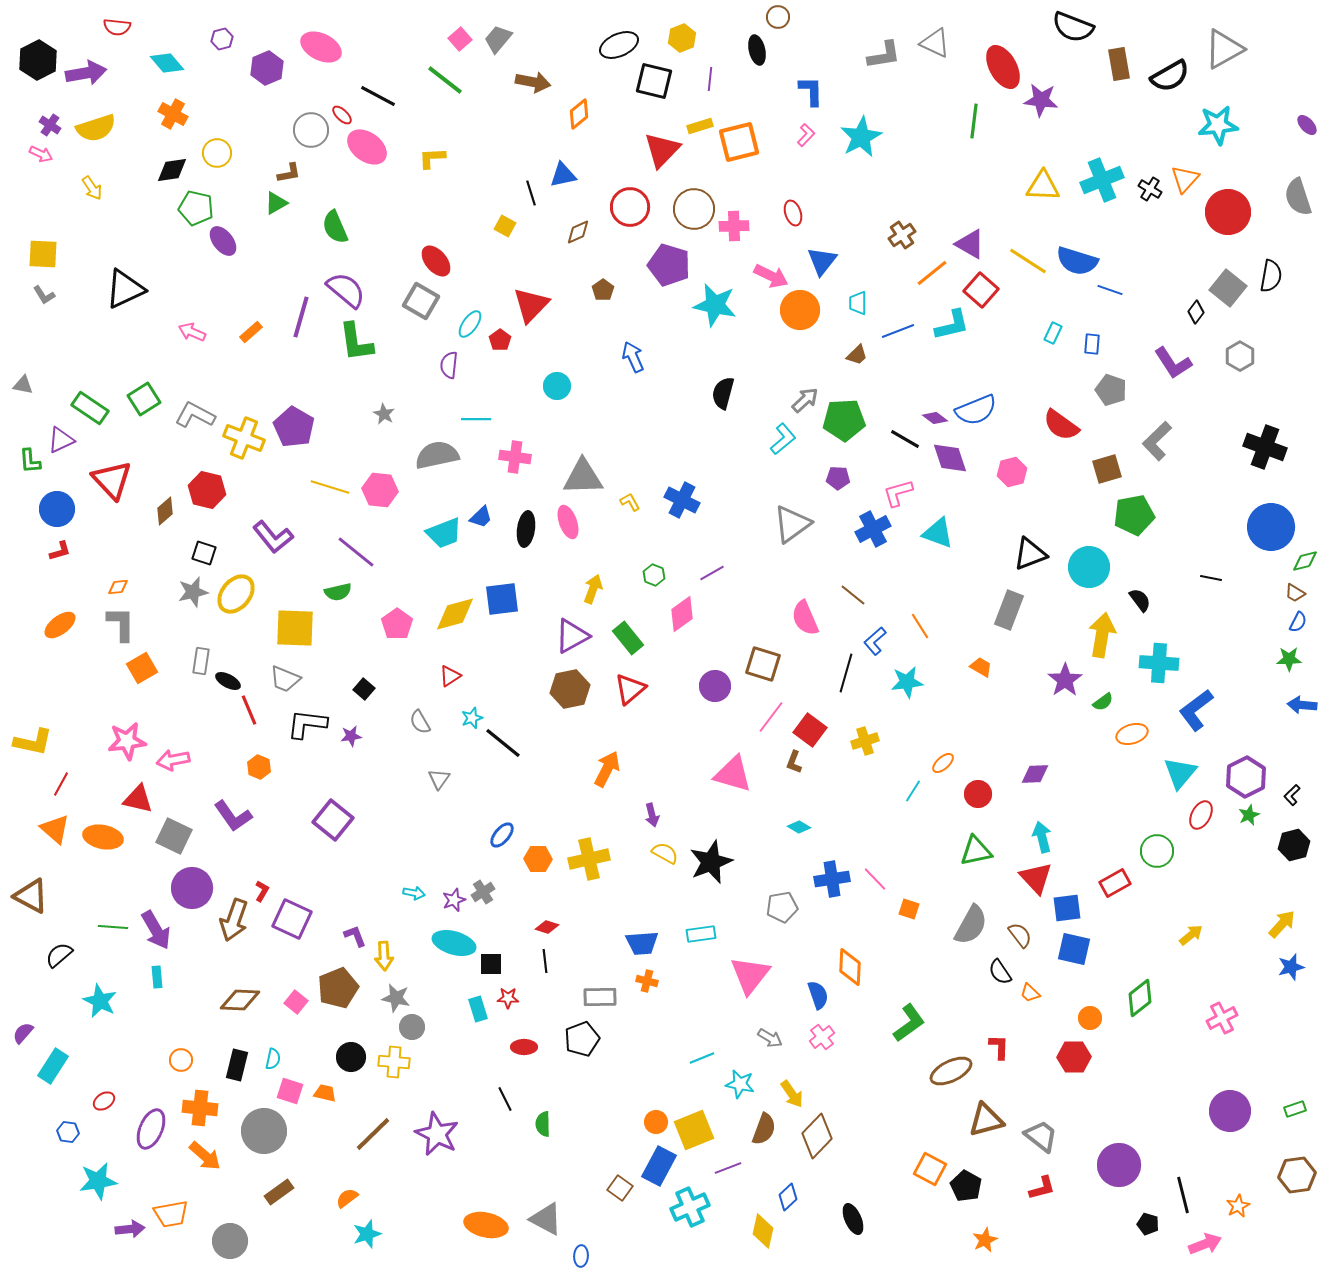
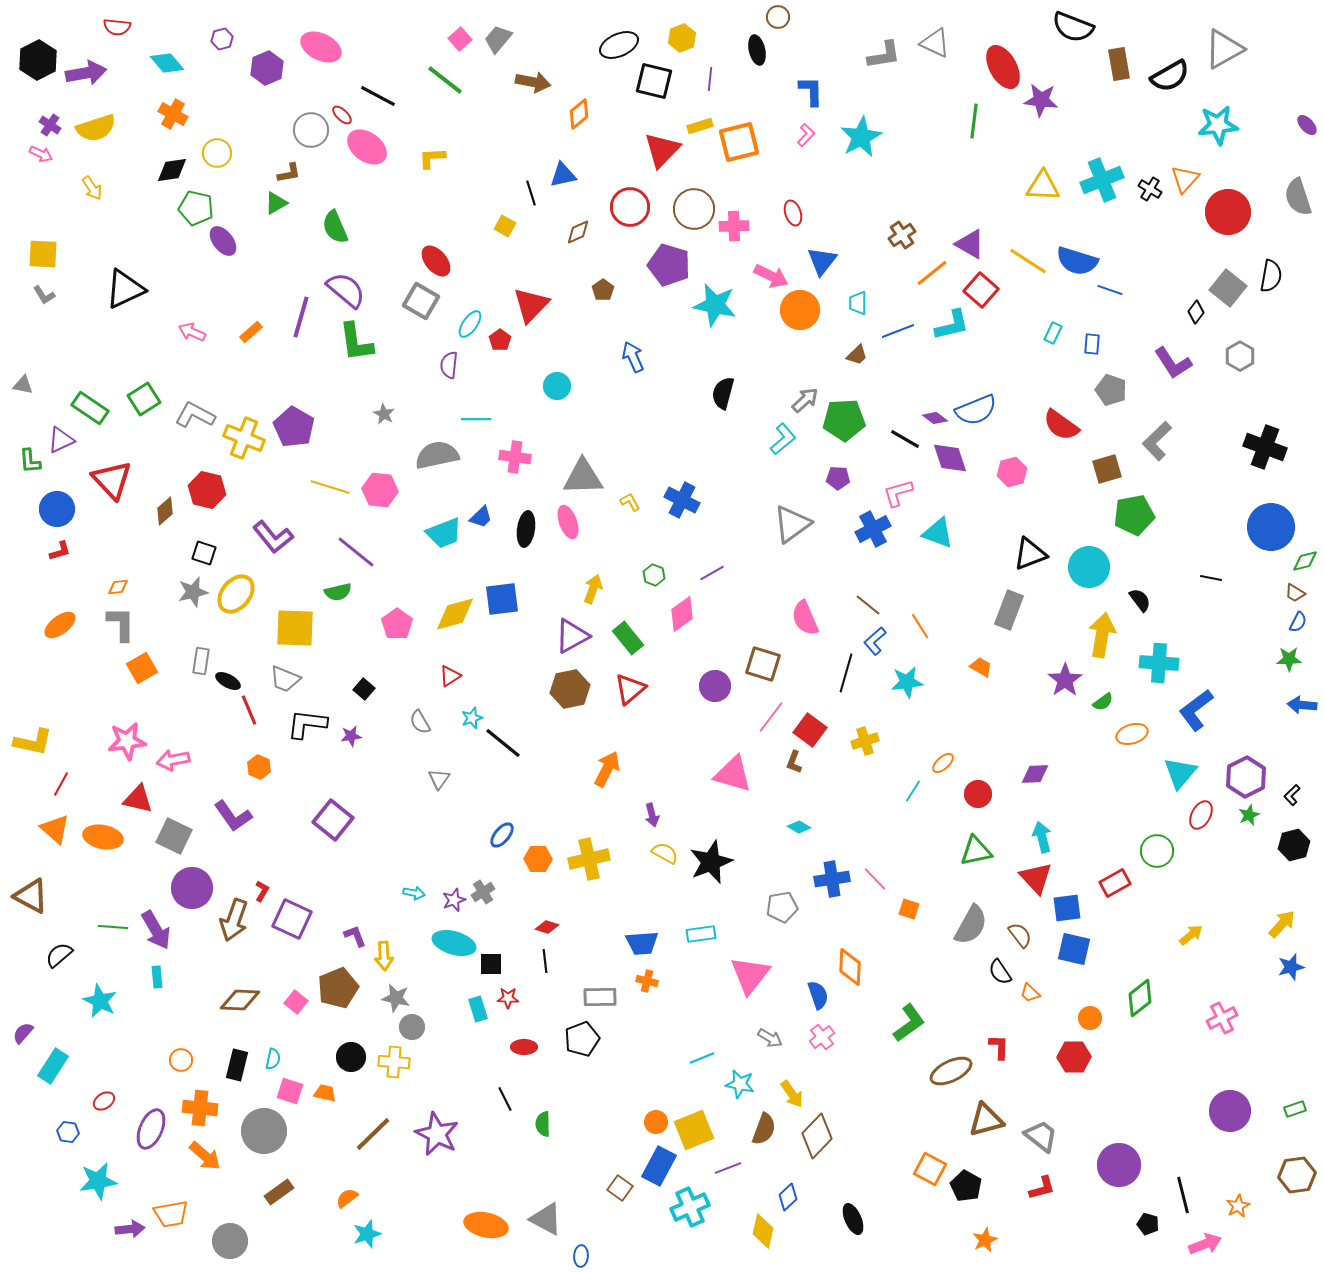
brown line at (853, 595): moved 15 px right, 10 px down
